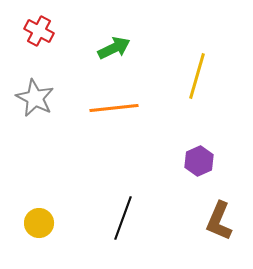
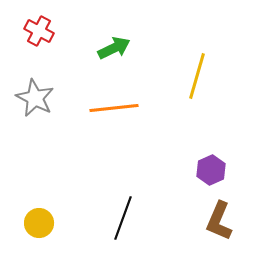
purple hexagon: moved 12 px right, 9 px down
